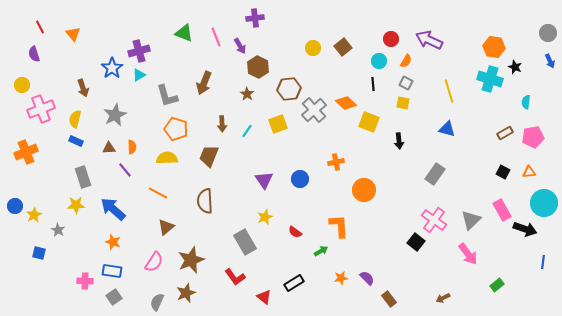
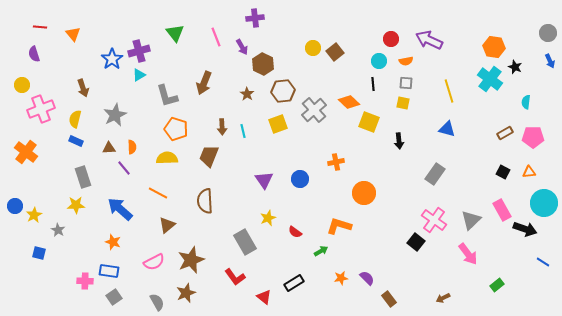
red line at (40, 27): rotated 56 degrees counterclockwise
green triangle at (184, 33): moved 9 px left; rotated 30 degrees clockwise
purple arrow at (240, 46): moved 2 px right, 1 px down
brown square at (343, 47): moved 8 px left, 5 px down
orange semicircle at (406, 61): rotated 48 degrees clockwise
brown hexagon at (258, 67): moved 5 px right, 3 px up
blue star at (112, 68): moved 9 px up
cyan cross at (490, 79): rotated 20 degrees clockwise
gray square at (406, 83): rotated 24 degrees counterclockwise
brown hexagon at (289, 89): moved 6 px left, 2 px down
orange diamond at (346, 103): moved 3 px right, 1 px up
brown arrow at (222, 124): moved 3 px down
cyan line at (247, 131): moved 4 px left; rotated 48 degrees counterclockwise
pink pentagon at (533, 137): rotated 10 degrees clockwise
orange cross at (26, 152): rotated 30 degrees counterclockwise
purple line at (125, 170): moved 1 px left, 2 px up
orange circle at (364, 190): moved 3 px down
blue arrow at (113, 209): moved 7 px right
yellow star at (265, 217): moved 3 px right, 1 px down
orange L-shape at (339, 226): rotated 70 degrees counterclockwise
brown triangle at (166, 227): moved 1 px right, 2 px up
pink semicircle at (154, 262): rotated 30 degrees clockwise
blue line at (543, 262): rotated 64 degrees counterclockwise
blue rectangle at (112, 271): moved 3 px left
gray semicircle at (157, 302): rotated 126 degrees clockwise
